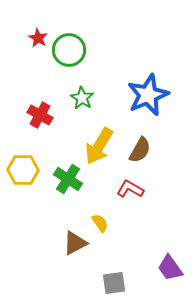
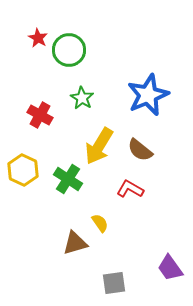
brown semicircle: rotated 100 degrees clockwise
yellow hexagon: rotated 24 degrees clockwise
brown triangle: rotated 12 degrees clockwise
